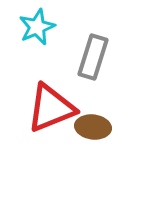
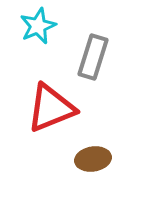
cyan star: moved 1 px right, 1 px up
brown ellipse: moved 32 px down; rotated 16 degrees counterclockwise
